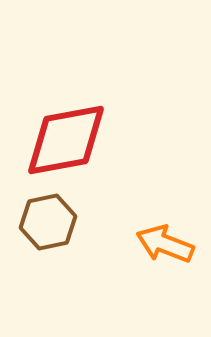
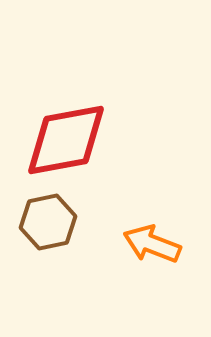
orange arrow: moved 13 px left
